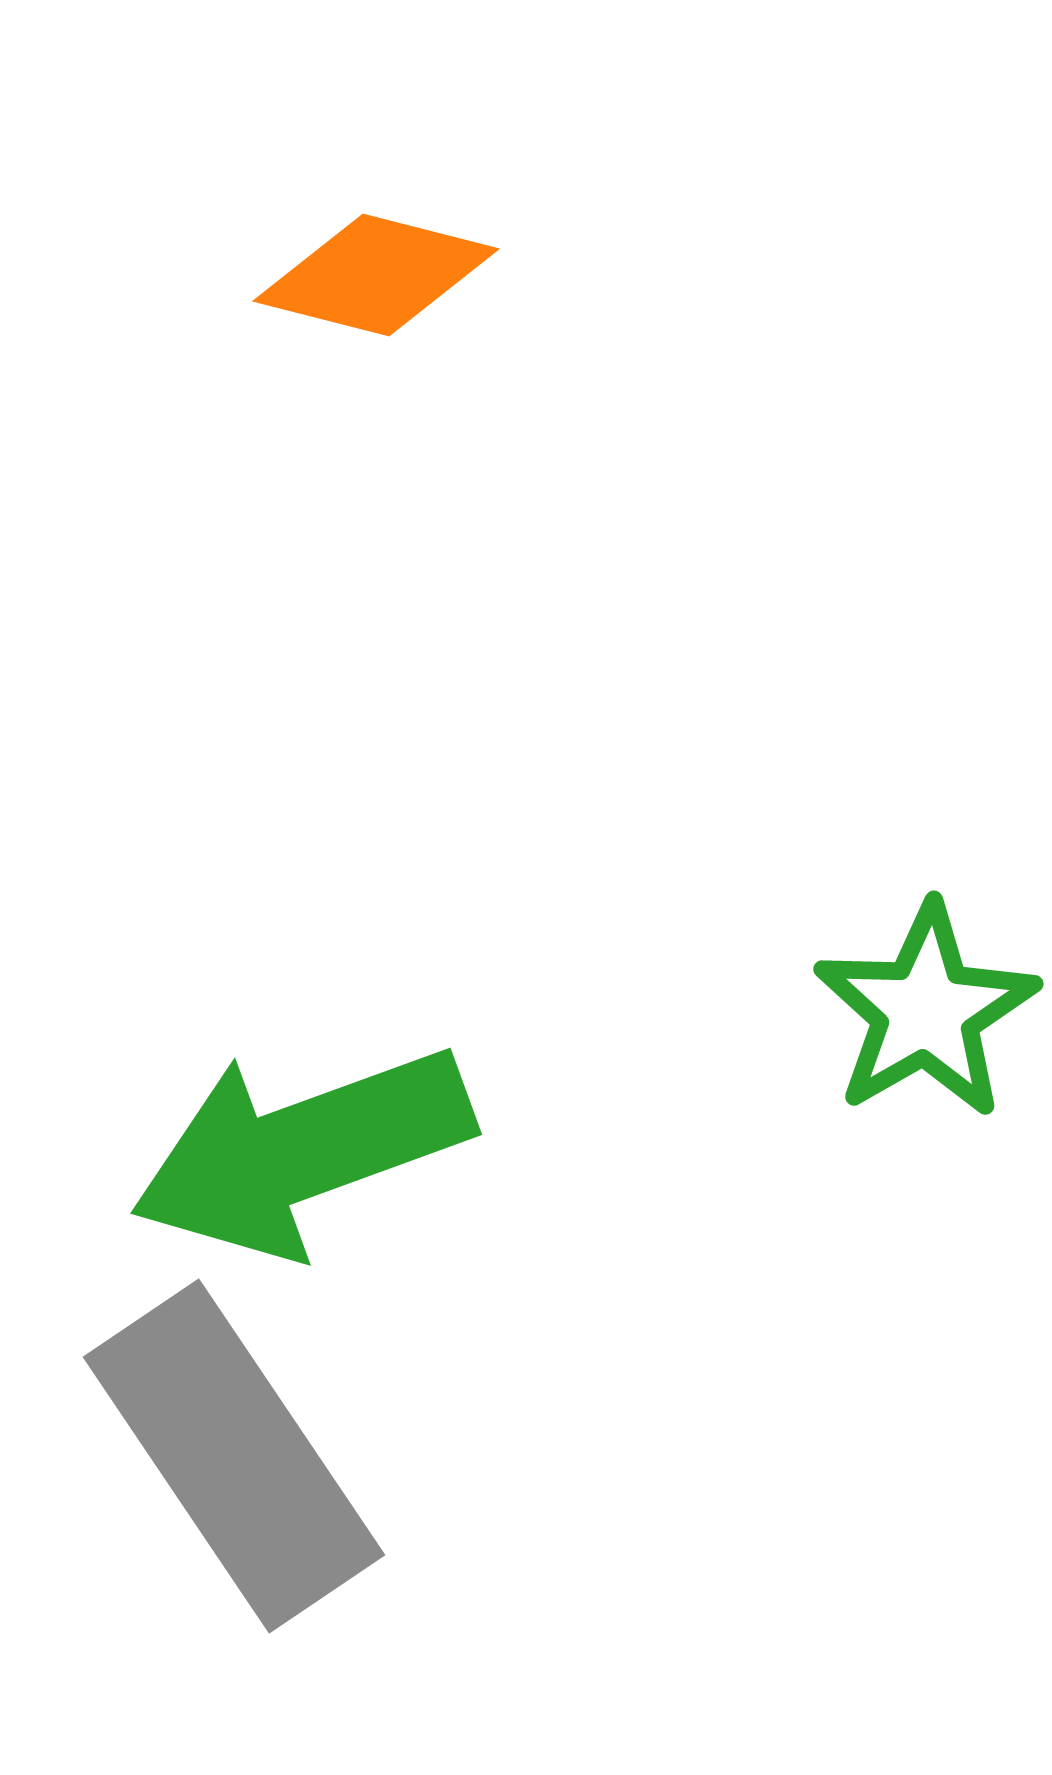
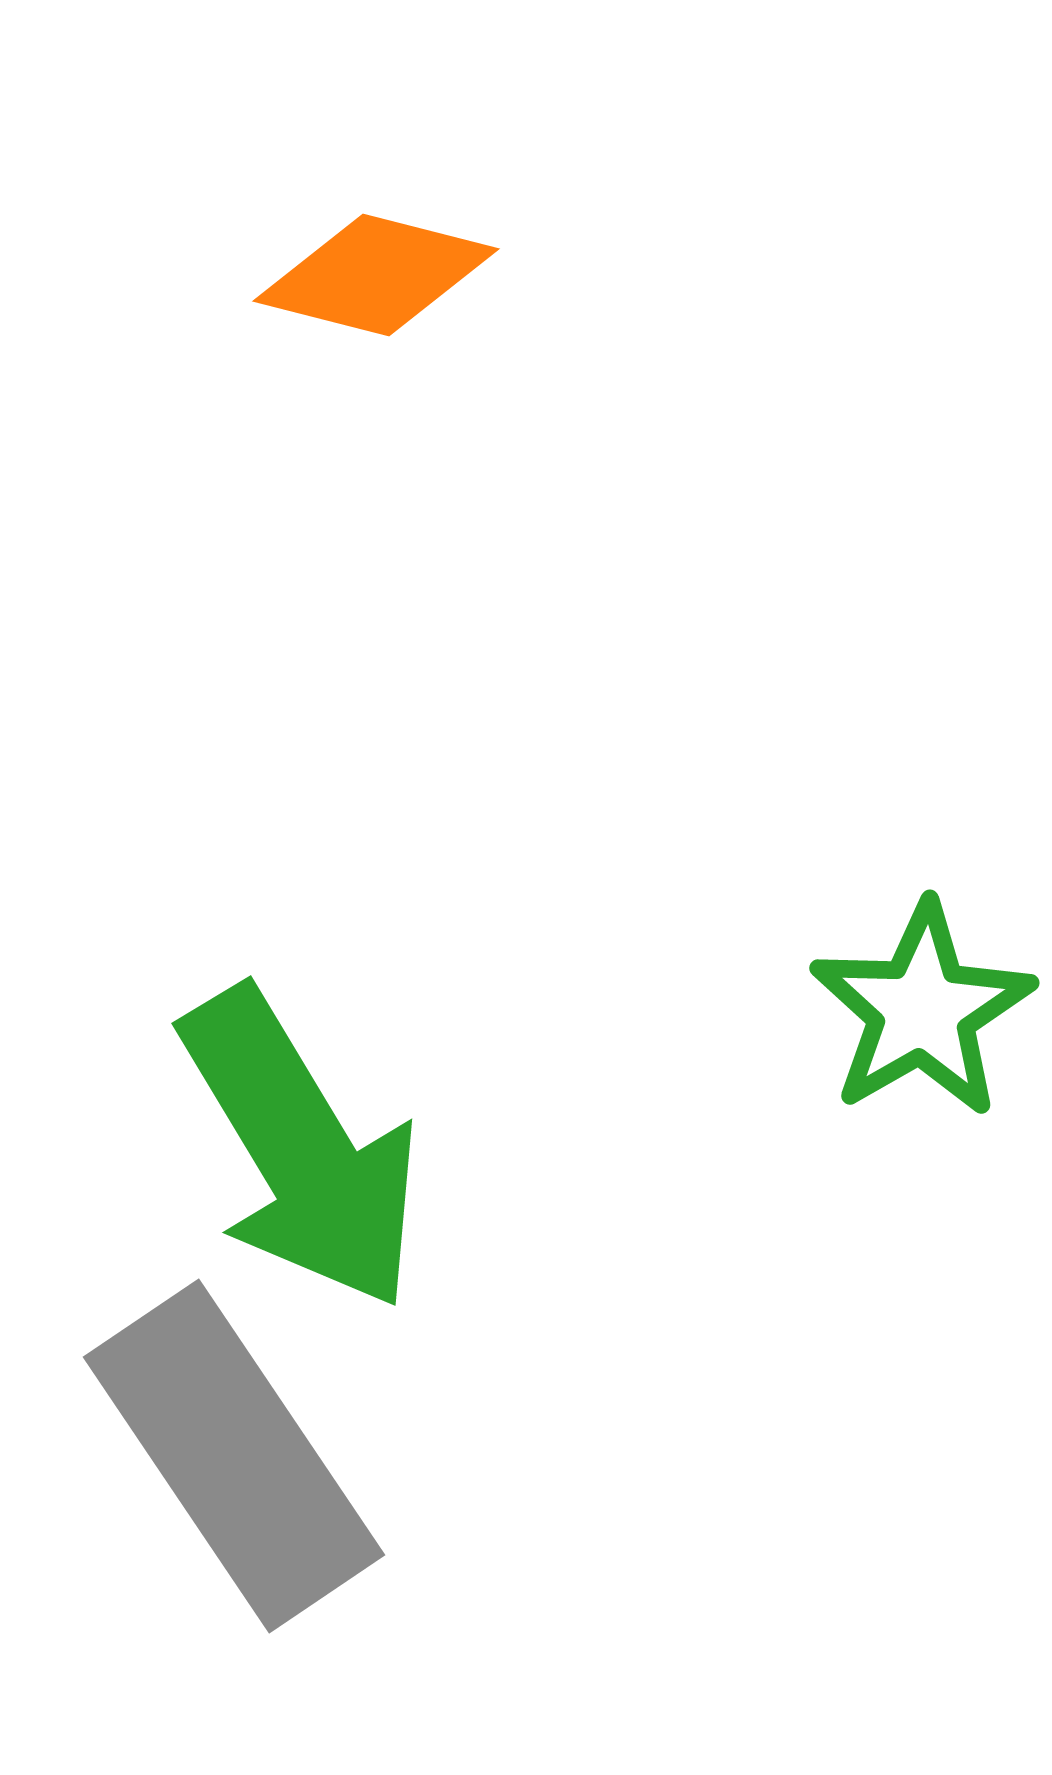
green star: moved 4 px left, 1 px up
green arrow: moved 1 px left, 2 px up; rotated 101 degrees counterclockwise
